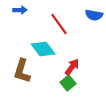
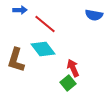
red line: moved 14 px left; rotated 15 degrees counterclockwise
red arrow: moved 1 px right, 1 px down; rotated 60 degrees counterclockwise
brown L-shape: moved 6 px left, 11 px up
